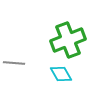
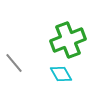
gray line: rotated 45 degrees clockwise
